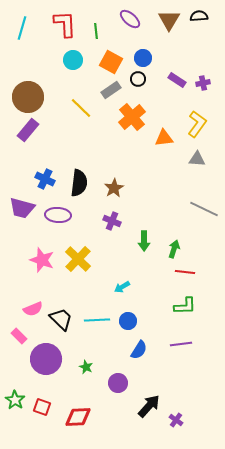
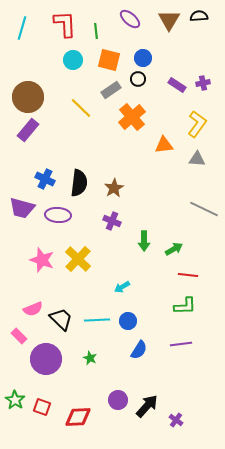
orange square at (111, 62): moved 2 px left, 2 px up; rotated 15 degrees counterclockwise
purple rectangle at (177, 80): moved 5 px down
orange triangle at (164, 138): moved 7 px down
green arrow at (174, 249): rotated 42 degrees clockwise
red line at (185, 272): moved 3 px right, 3 px down
green star at (86, 367): moved 4 px right, 9 px up
purple circle at (118, 383): moved 17 px down
black arrow at (149, 406): moved 2 px left
